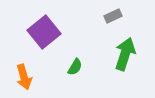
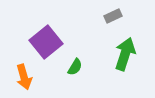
purple square: moved 2 px right, 10 px down
